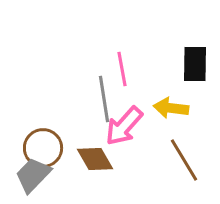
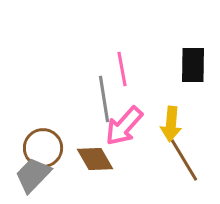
black rectangle: moved 2 px left, 1 px down
yellow arrow: moved 16 px down; rotated 92 degrees counterclockwise
